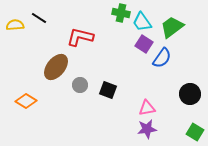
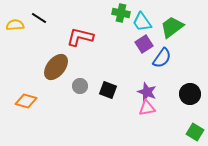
purple square: rotated 24 degrees clockwise
gray circle: moved 1 px down
orange diamond: rotated 15 degrees counterclockwise
purple star: moved 37 px up; rotated 30 degrees clockwise
